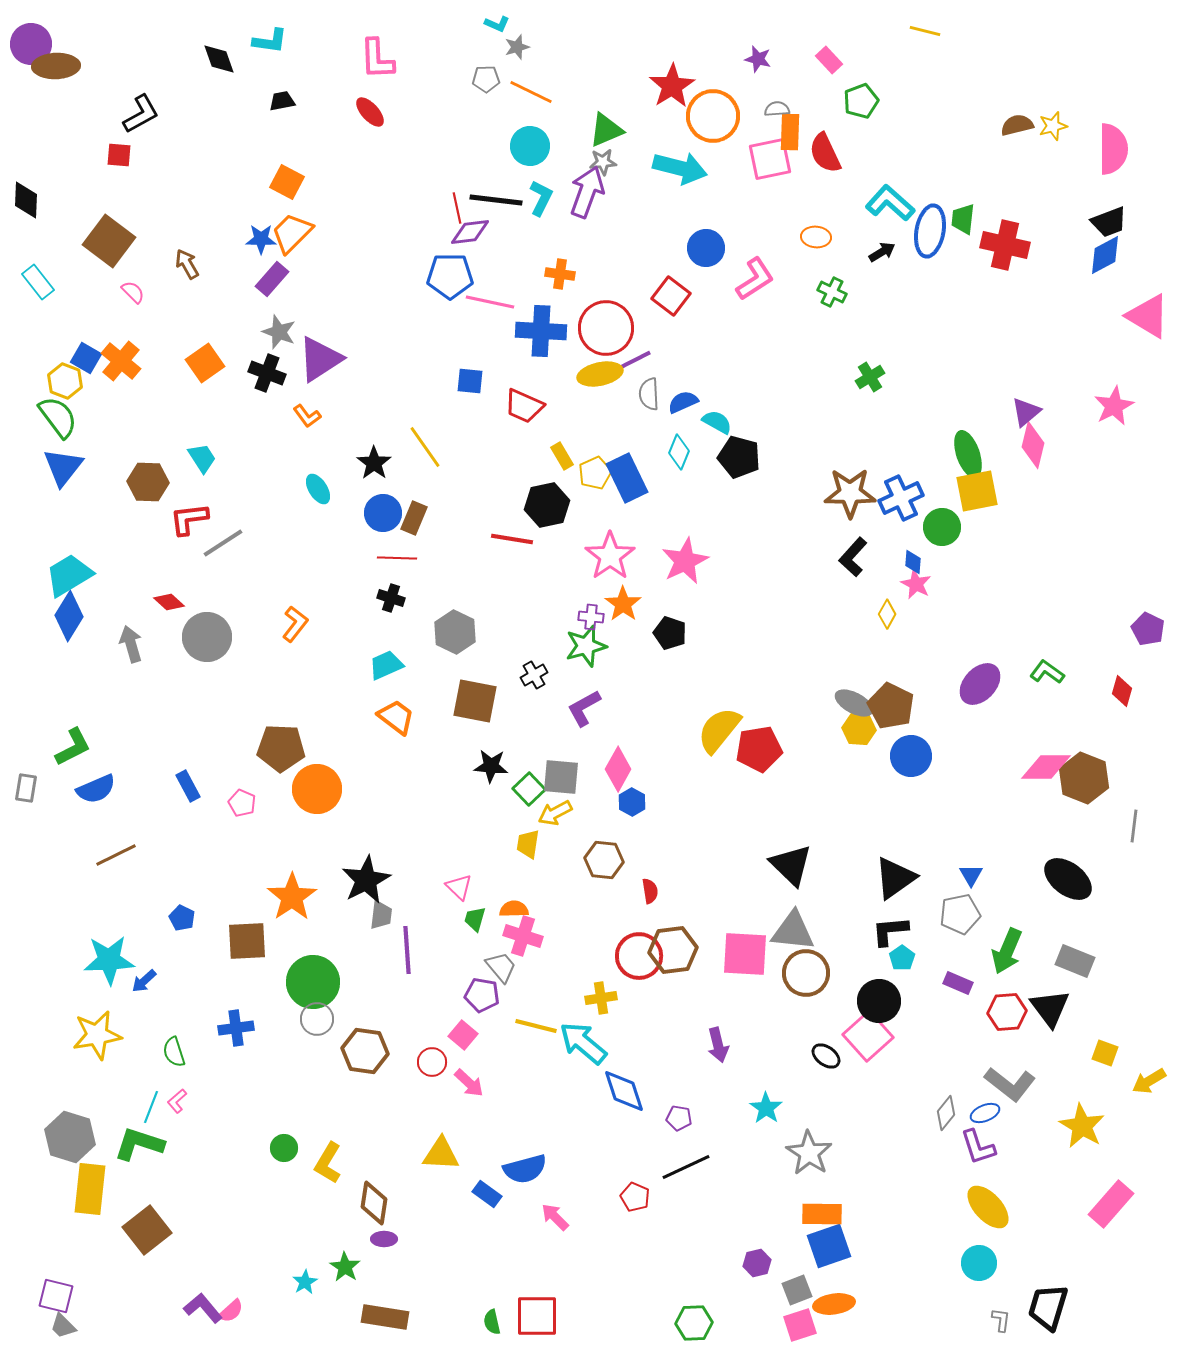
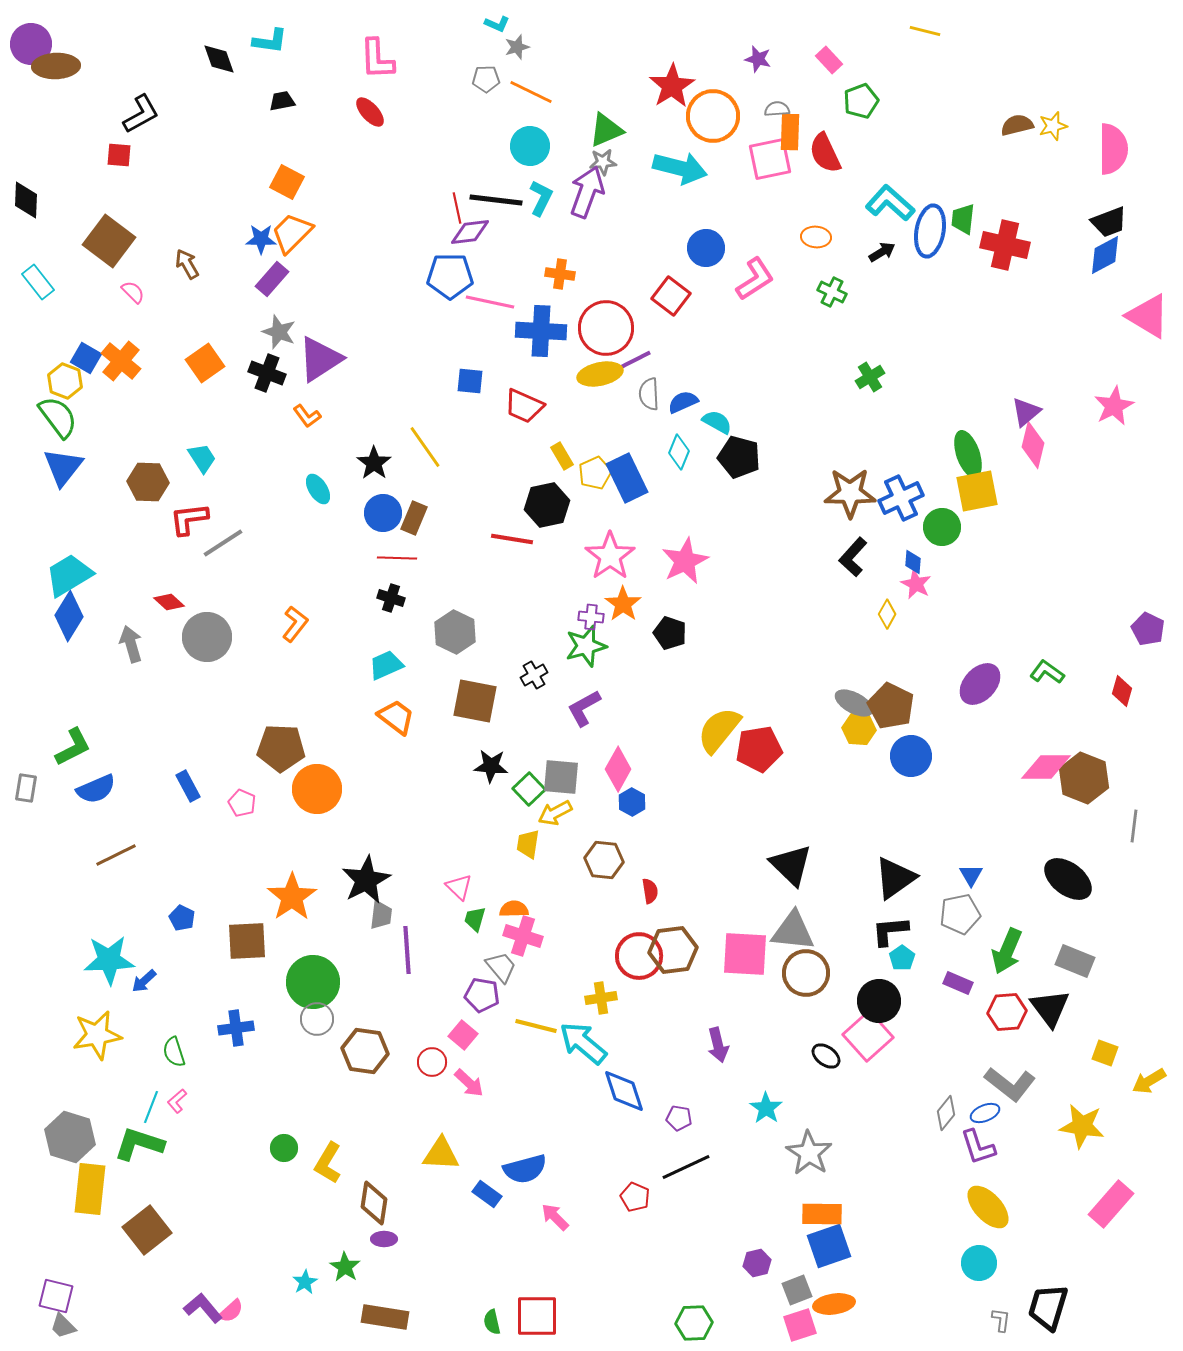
yellow star at (1082, 1126): rotated 21 degrees counterclockwise
